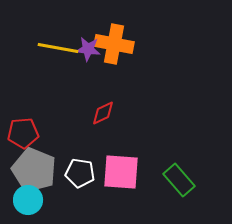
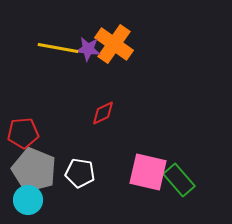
orange cross: rotated 24 degrees clockwise
pink square: moved 27 px right; rotated 9 degrees clockwise
